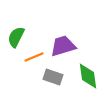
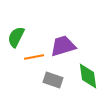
orange line: rotated 12 degrees clockwise
gray rectangle: moved 3 px down
